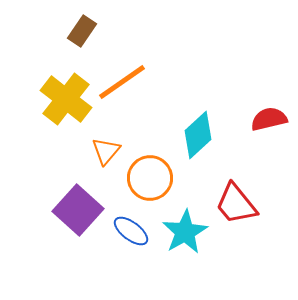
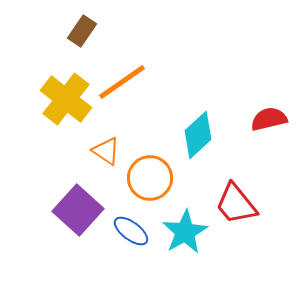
orange triangle: rotated 36 degrees counterclockwise
